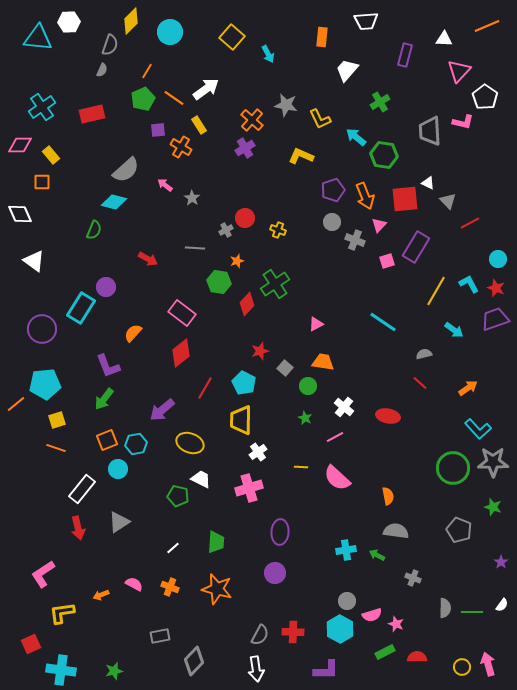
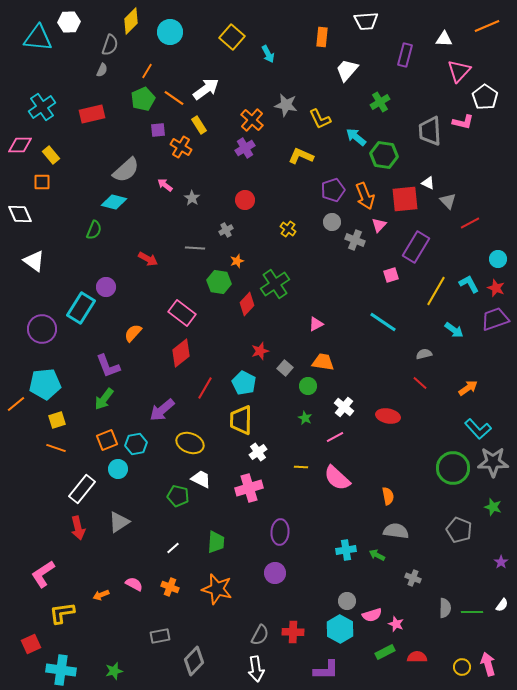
red circle at (245, 218): moved 18 px up
yellow cross at (278, 230): moved 10 px right, 1 px up; rotated 14 degrees clockwise
pink square at (387, 261): moved 4 px right, 14 px down
